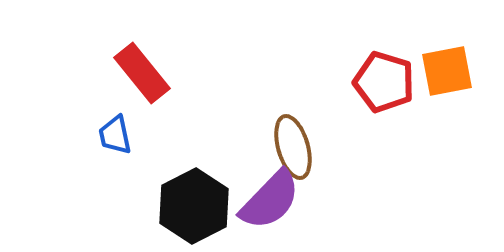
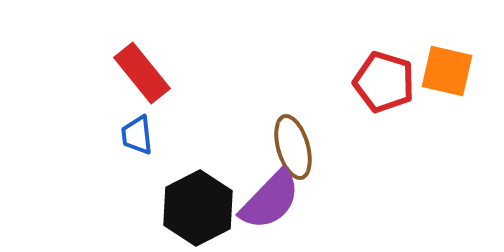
orange square: rotated 24 degrees clockwise
blue trapezoid: moved 22 px right; rotated 6 degrees clockwise
black hexagon: moved 4 px right, 2 px down
